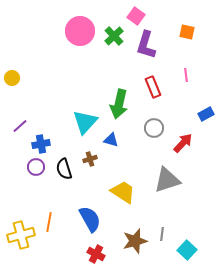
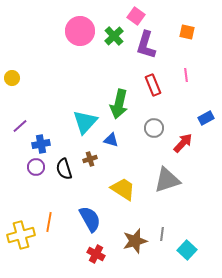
red rectangle: moved 2 px up
blue rectangle: moved 4 px down
yellow trapezoid: moved 3 px up
